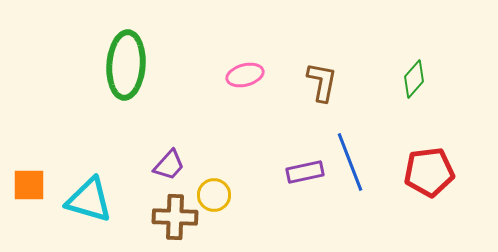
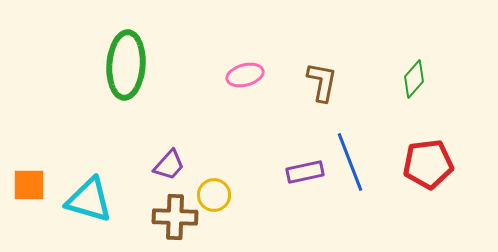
red pentagon: moved 1 px left, 8 px up
